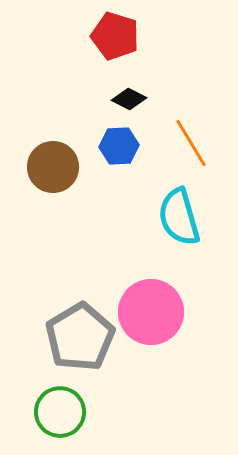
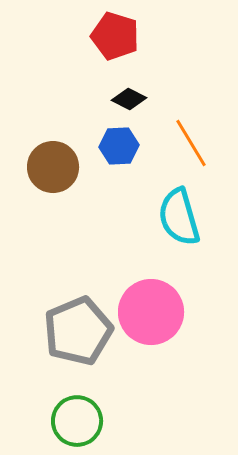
gray pentagon: moved 2 px left, 6 px up; rotated 8 degrees clockwise
green circle: moved 17 px right, 9 px down
